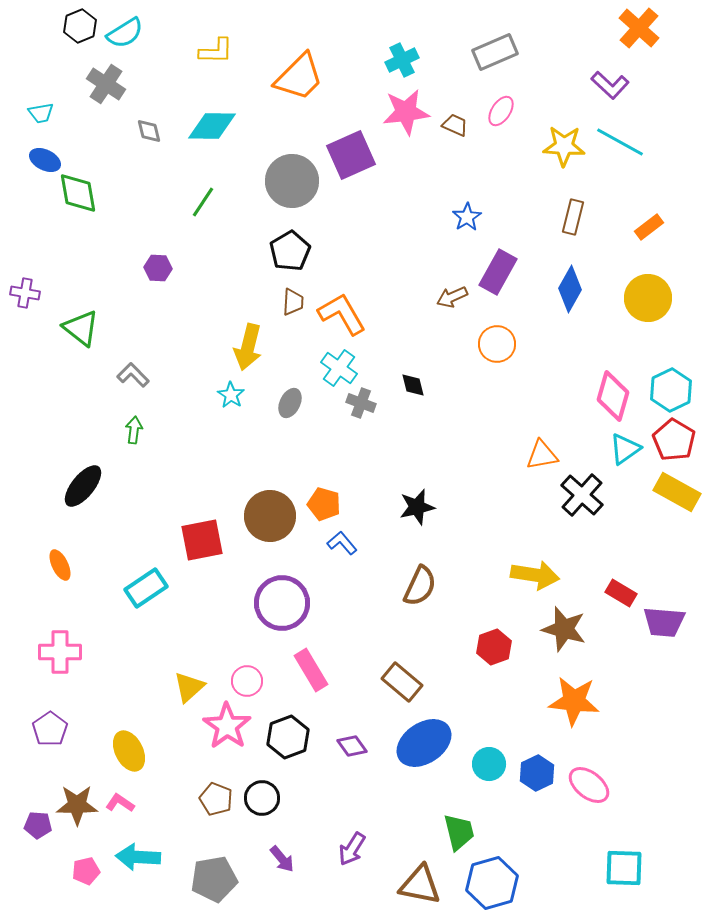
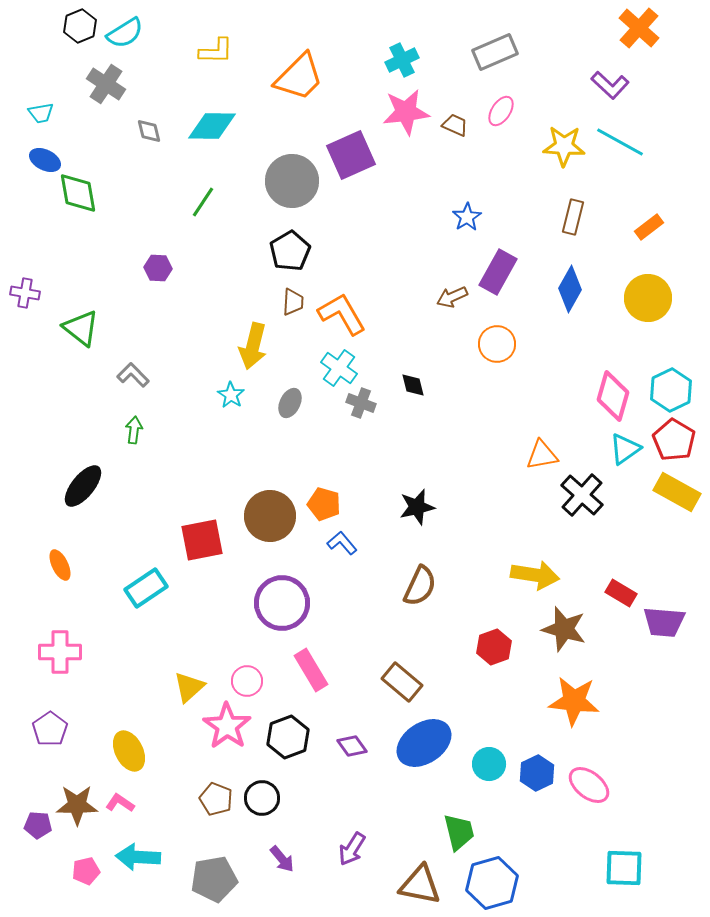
yellow arrow at (248, 347): moved 5 px right, 1 px up
